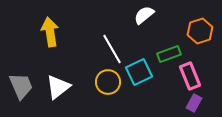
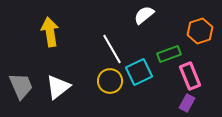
yellow circle: moved 2 px right, 1 px up
purple rectangle: moved 7 px left
